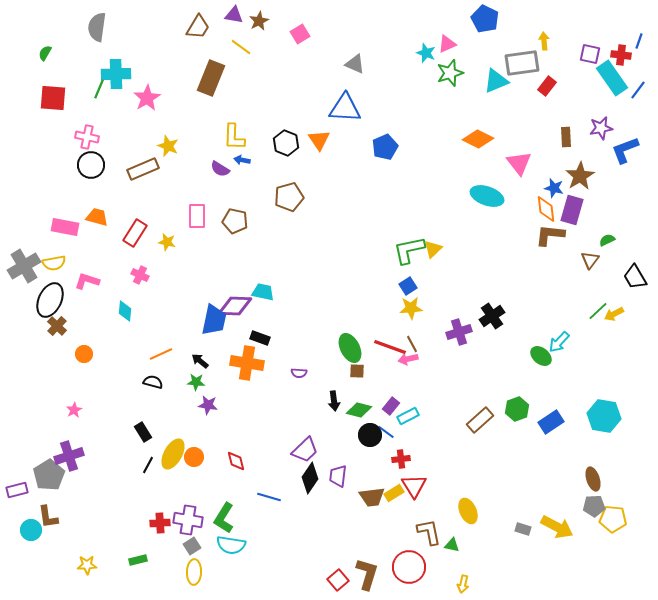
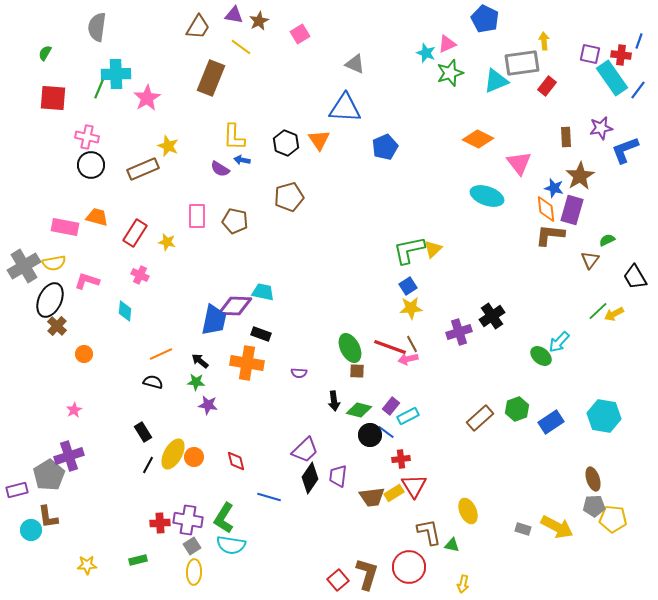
black rectangle at (260, 338): moved 1 px right, 4 px up
brown rectangle at (480, 420): moved 2 px up
